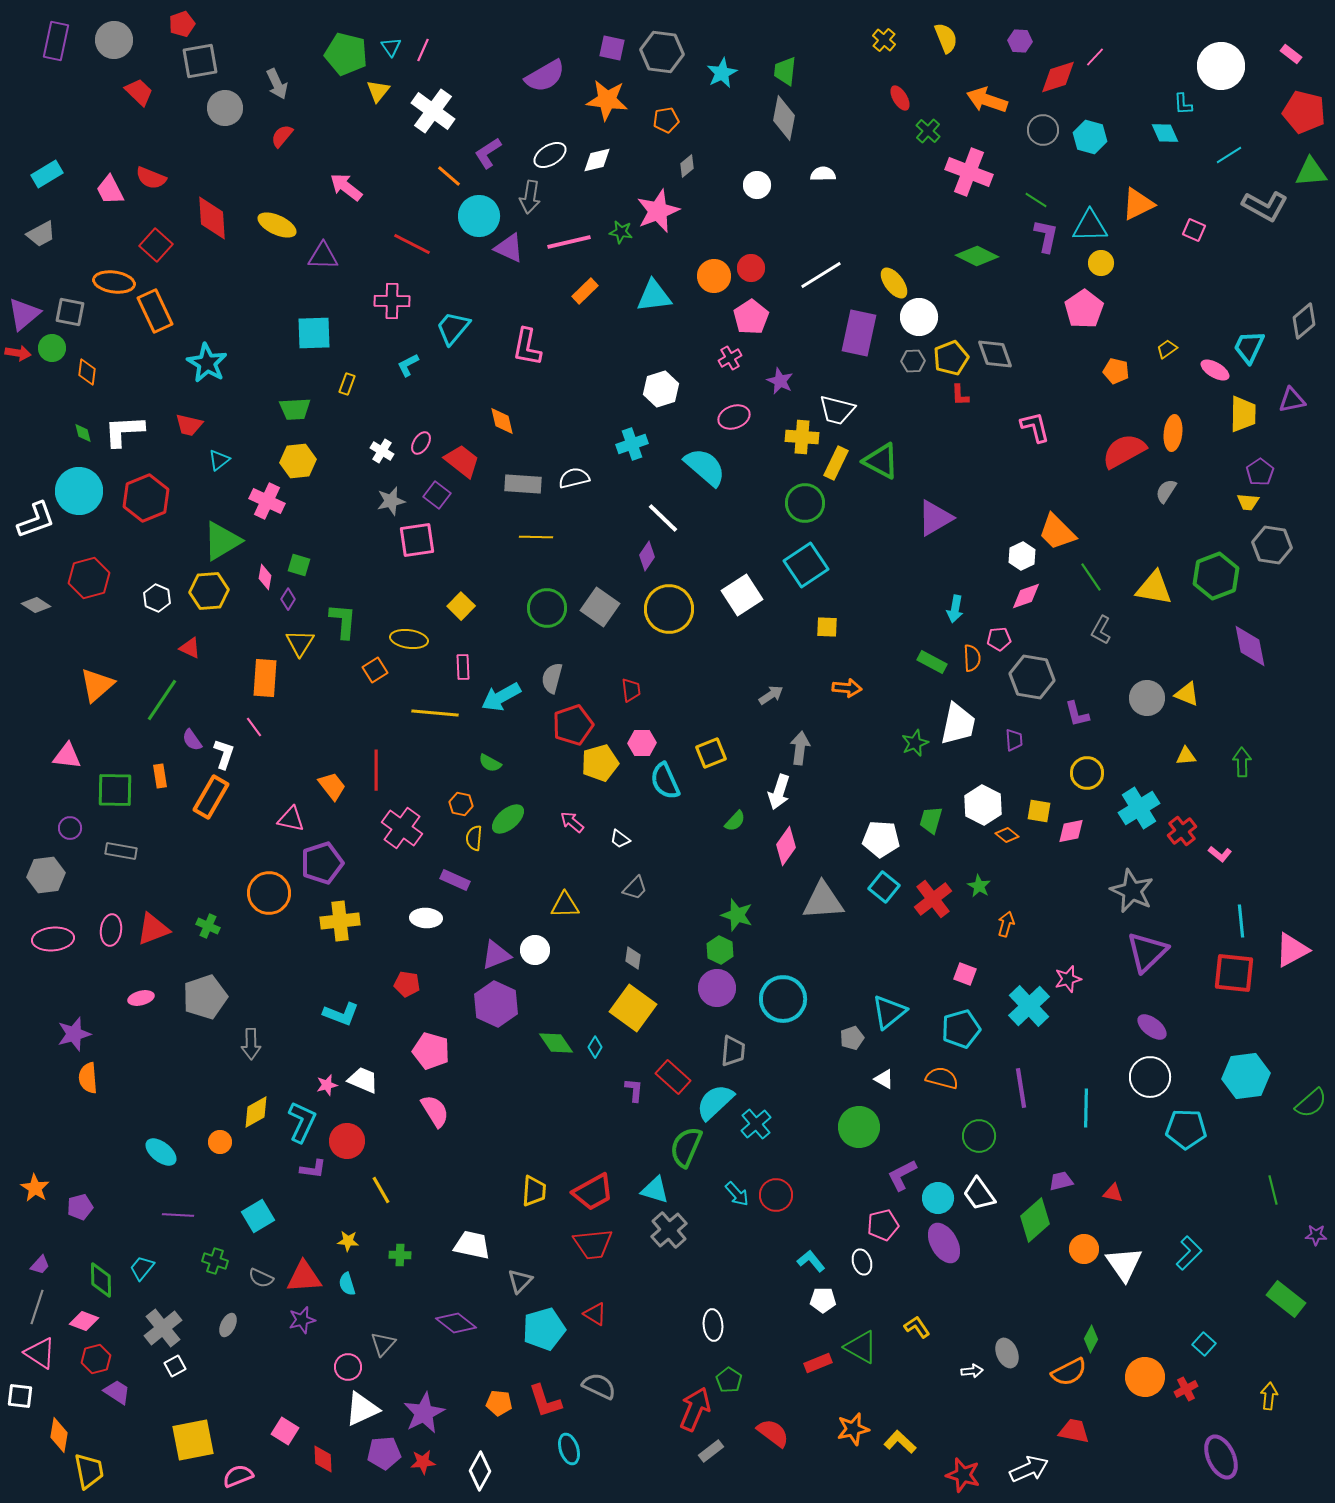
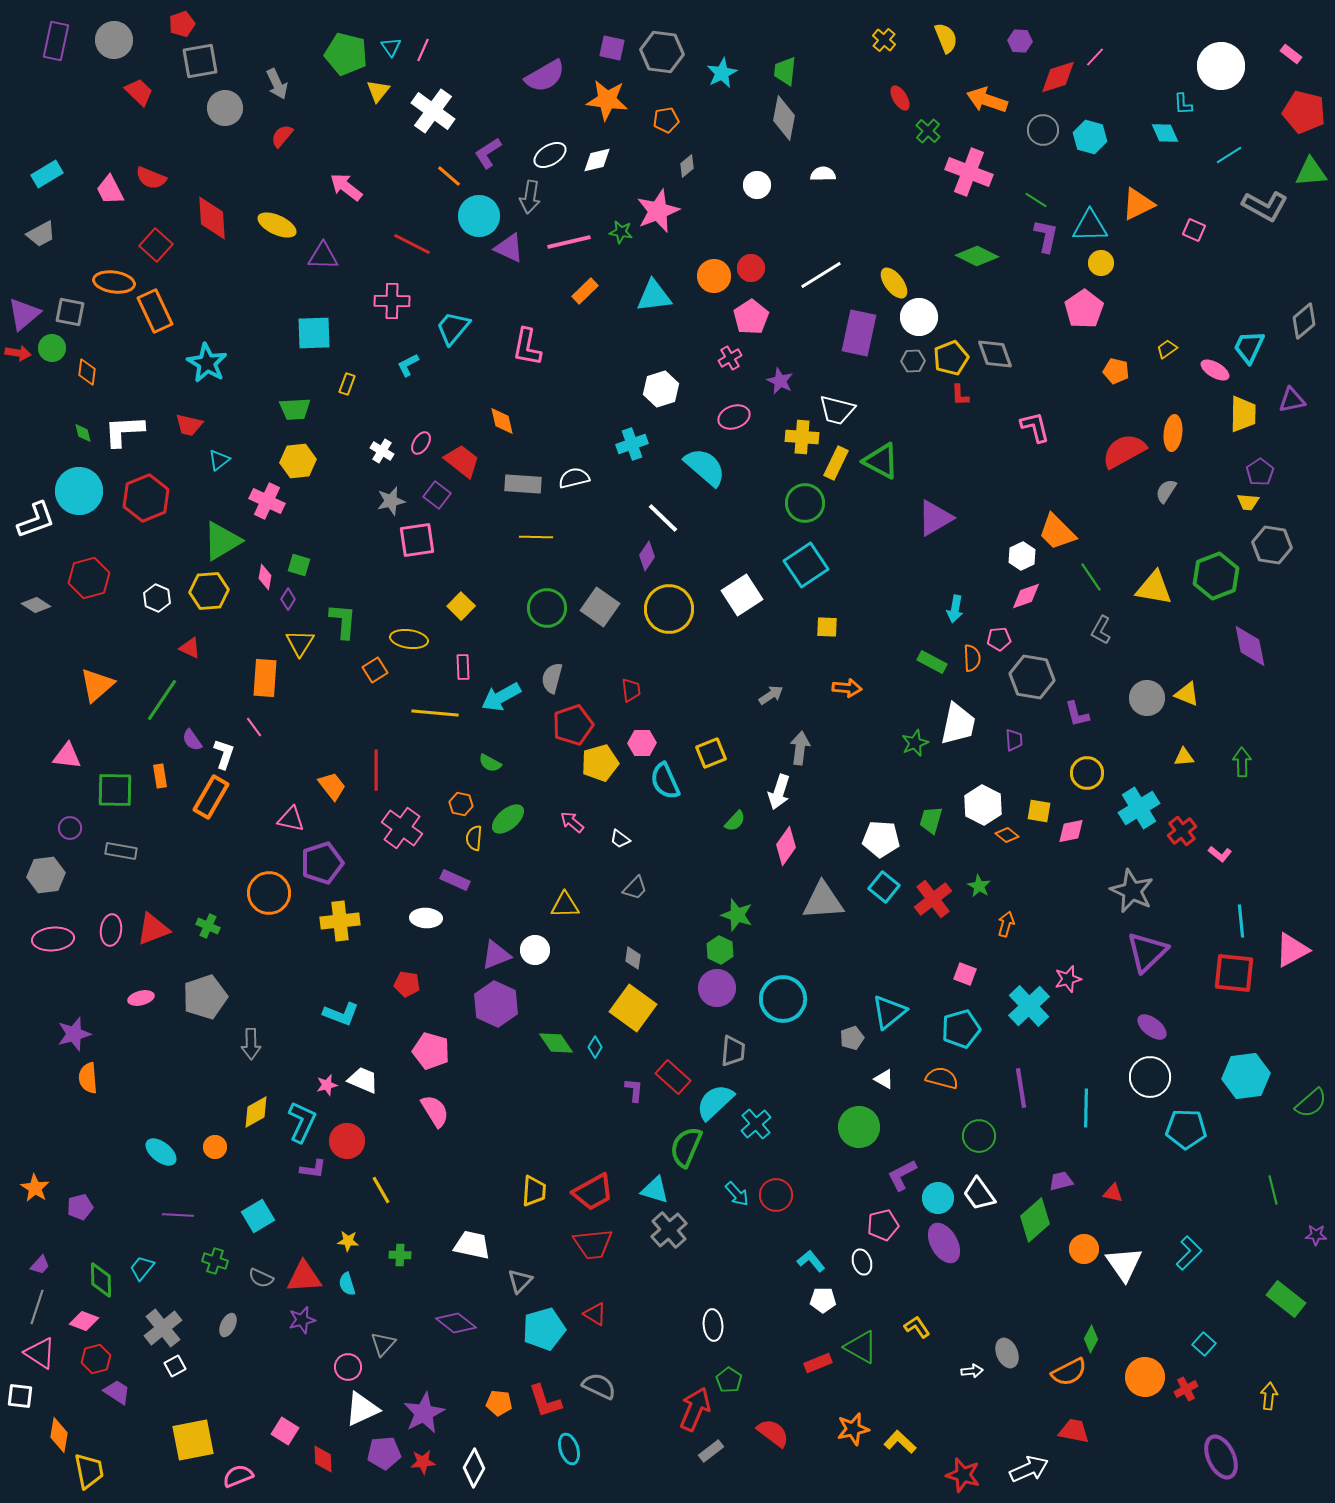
yellow triangle at (1186, 756): moved 2 px left, 1 px down
orange circle at (220, 1142): moved 5 px left, 5 px down
white diamond at (480, 1471): moved 6 px left, 3 px up
